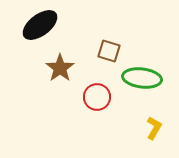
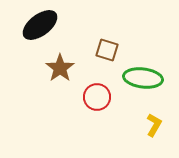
brown square: moved 2 px left, 1 px up
green ellipse: moved 1 px right
yellow L-shape: moved 3 px up
